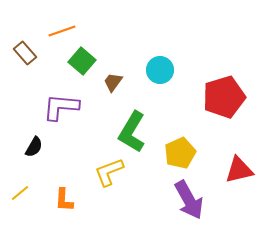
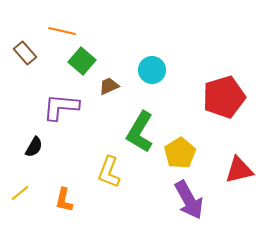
orange line: rotated 32 degrees clockwise
cyan circle: moved 8 px left
brown trapezoid: moved 4 px left, 4 px down; rotated 30 degrees clockwise
green L-shape: moved 8 px right
yellow pentagon: rotated 8 degrees counterclockwise
yellow L-shape: rotated 48 degrees counterclockwise
orange L-shape: rotated 10 degrees clockwise
